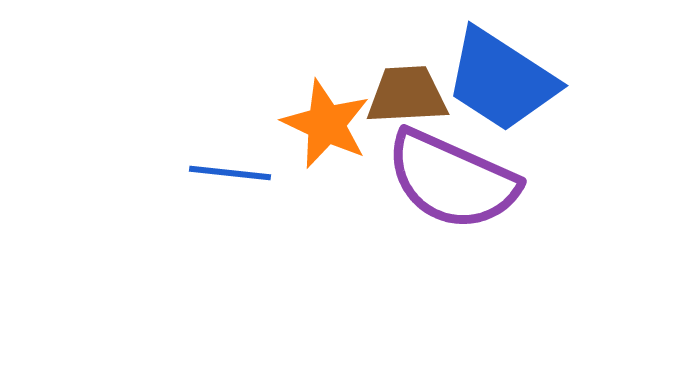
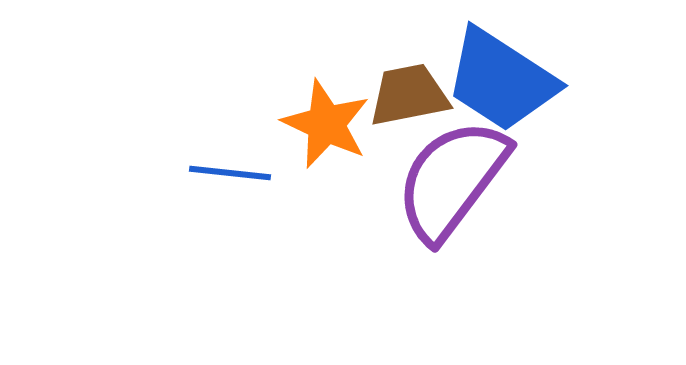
brown trapezoid: moved 2 px right; rotated 8 degrees counterclockwise
purple semicircle: rotated 103 degrees clockwise
